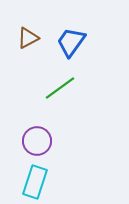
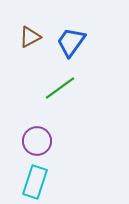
brown triangle: moved 2 px right, 1 px up
